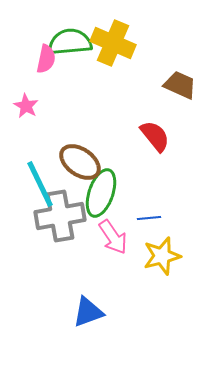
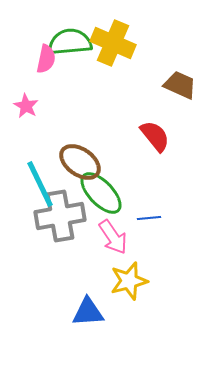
green ellipse: rotated 63 degrees counterclockwise
yellow star: moved 33 px left, 25 px down
blue triangle: rotated 16 degrees clockwise
